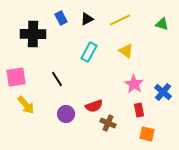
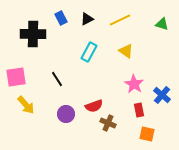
blue cross: moved 1 px left, 3 px down
